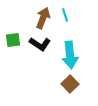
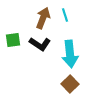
cyan arrow: moved 1 px up
